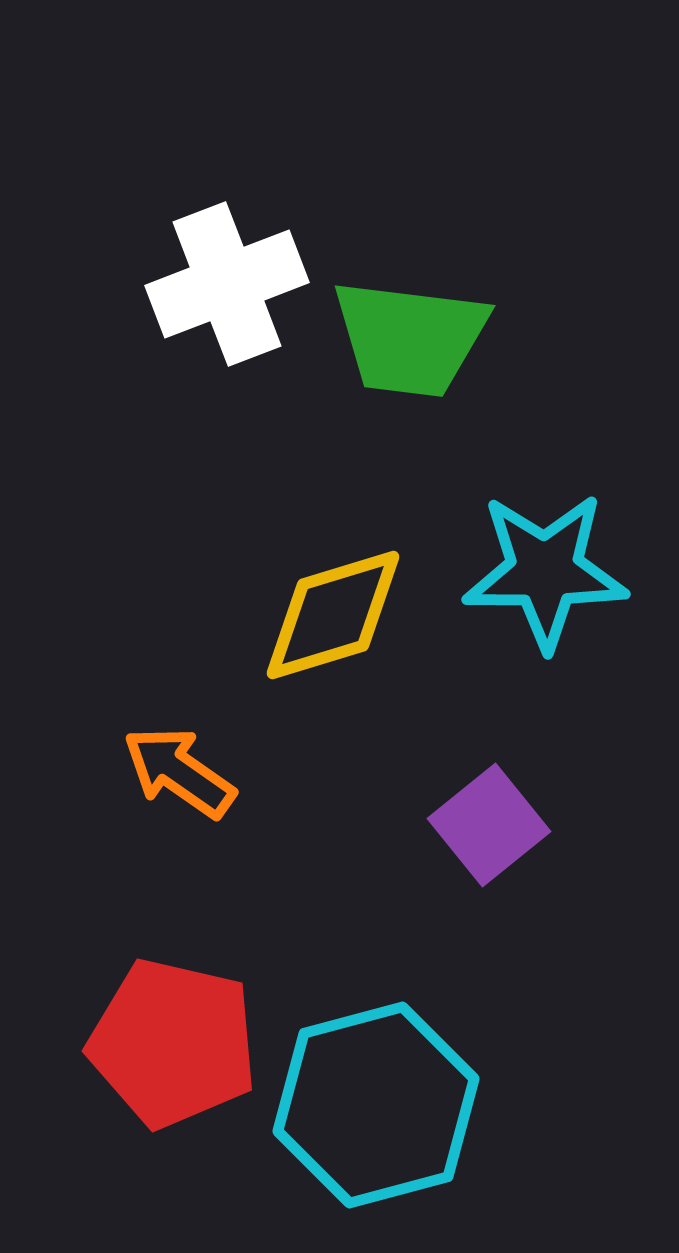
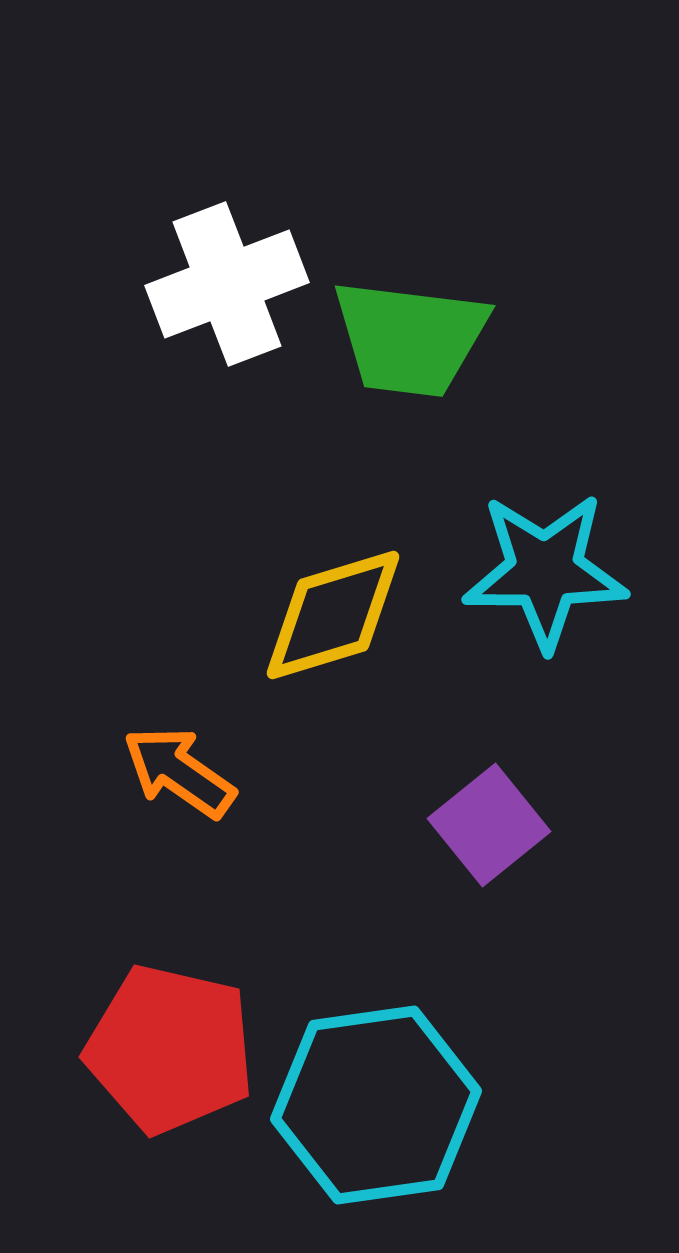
red pentagon: moved 3 px left, 6 px down
cyan hexagon: rotated 7 degrees clockwise
